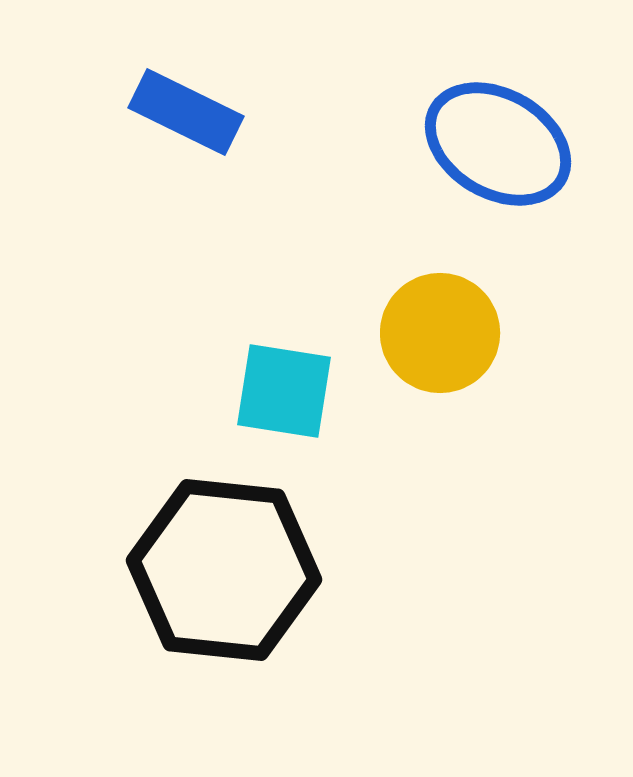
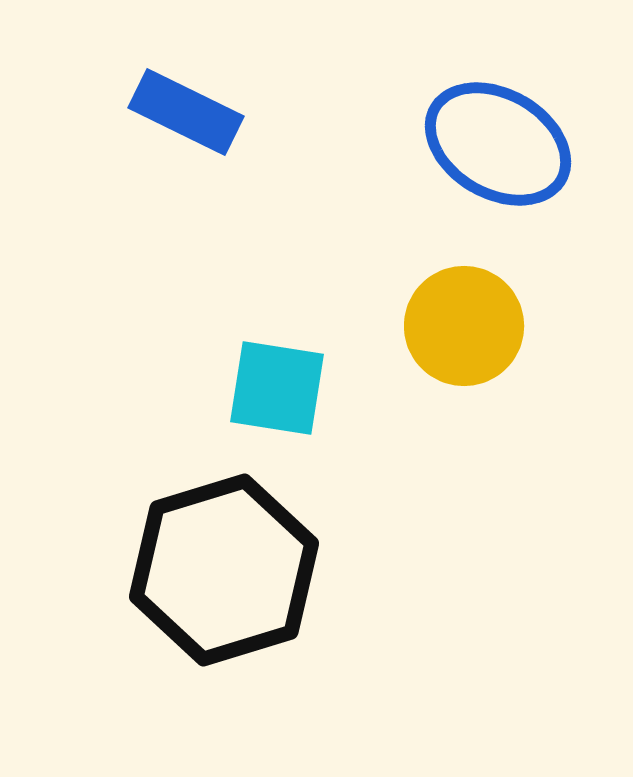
yellow circle: moved 24 px right, 7 px up
cyan square: moved 7 px left, 3 px up
black hexagon: rotated 23 degrees counterclockwise
